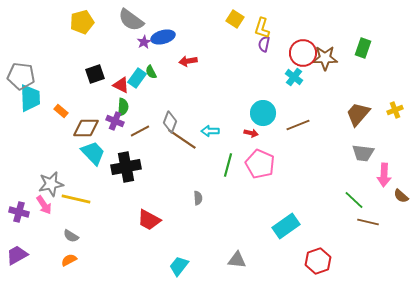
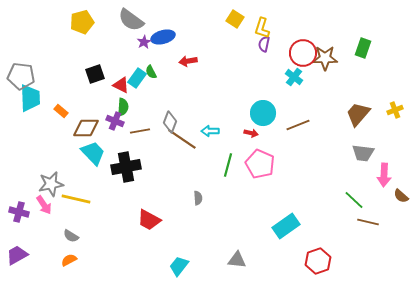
brown line at (140, 131): rotated 18 degrees clockwise
